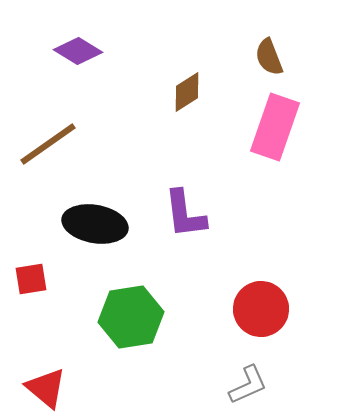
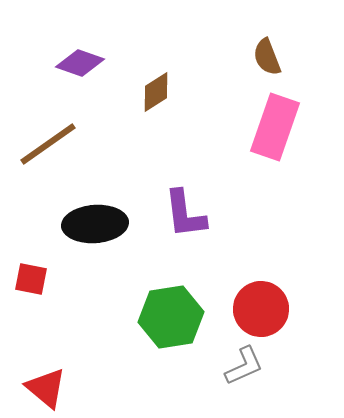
purple diamond: moved 2 px right, 12 px down; rotated 12 degrees counterclockwise
brown semicircle: moved 2 px left
brown diamond: moved 31 px left
black ellipse: rotated 14 degrees counterclockwise
red square: rotated 20 degrees clockwise
green hexagon: moved 40 px right
gray L-shape: moved 4 px left, 19 px up
